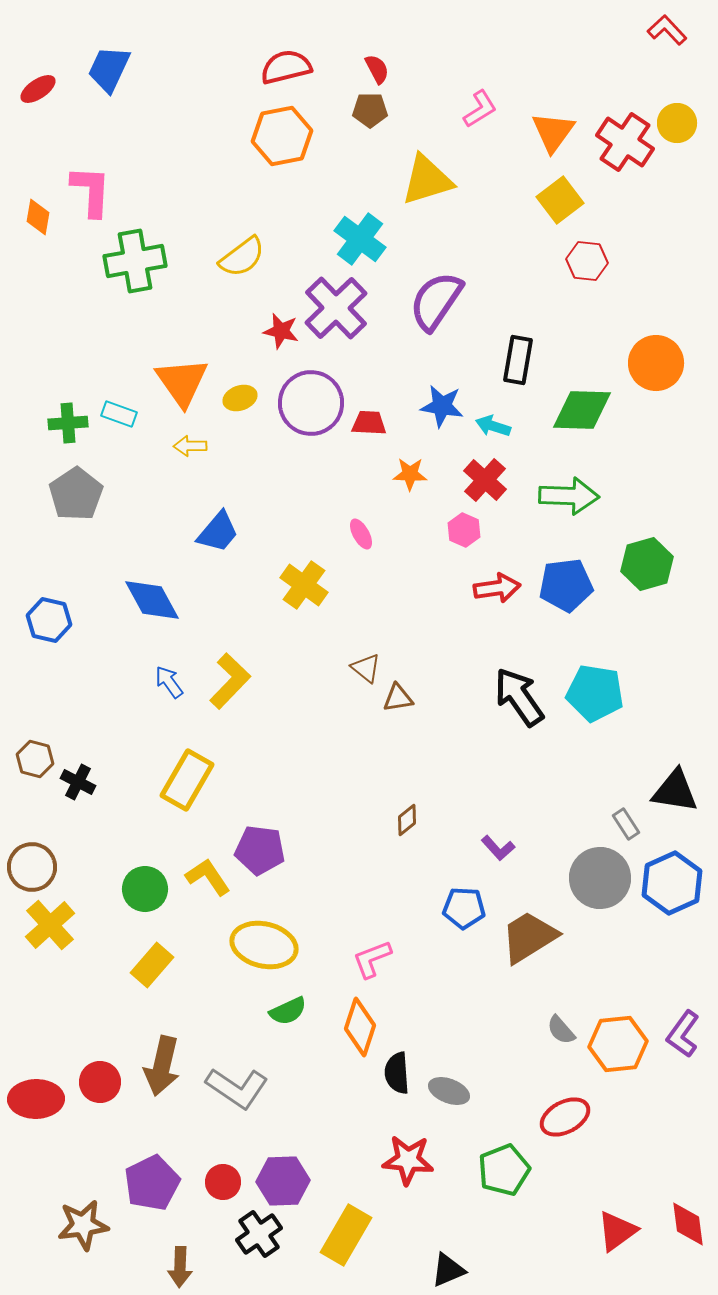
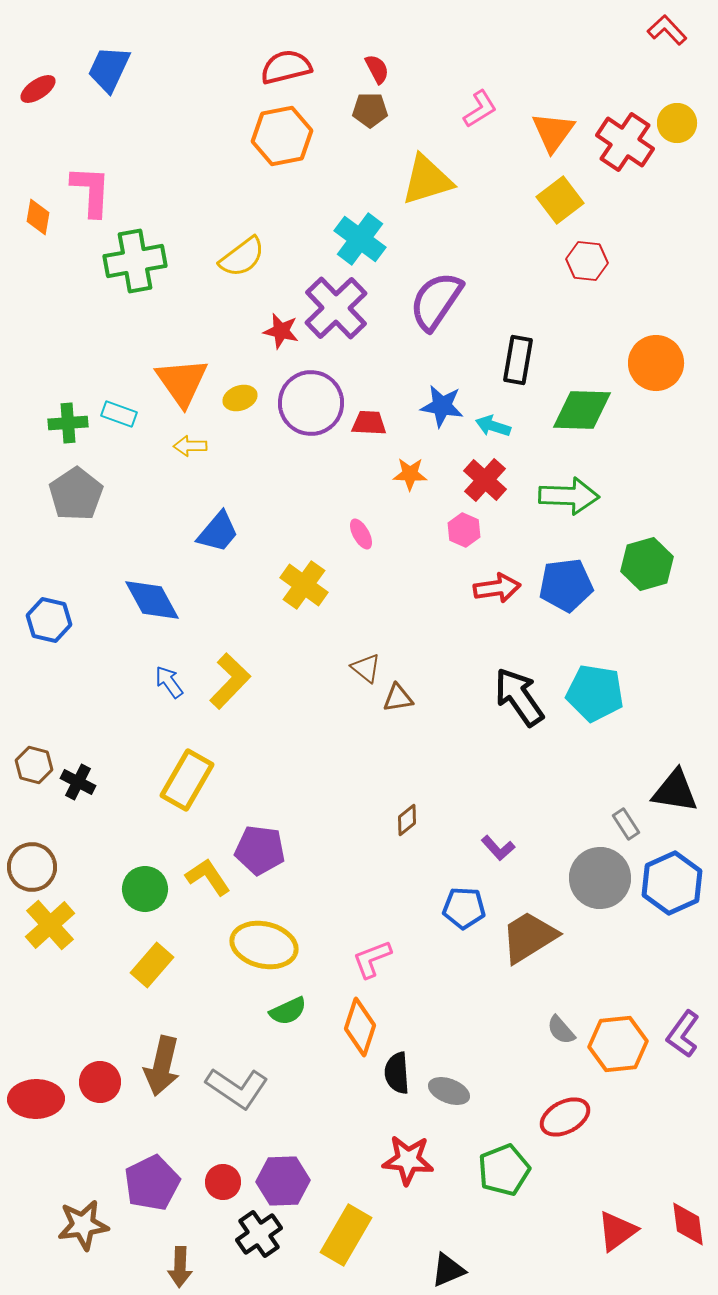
brown hexagon at (35, 759): moved 1 px left, 6 px down
